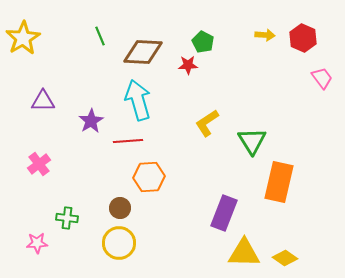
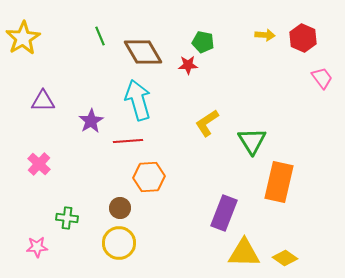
green pentagon: rotated 15 degrees counterclockwise
brown diamond: rotated 57 degrees clockwise
pink cross: rotated 10 degrees counterclockwise
pink star: moved 4 px down
